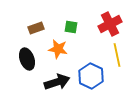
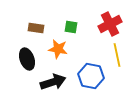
brown rectangle: rotated 28 degrees clockwise
blue hexagon: rotated 15 degrees counterclockwise
black arrow: moved 4 px left
